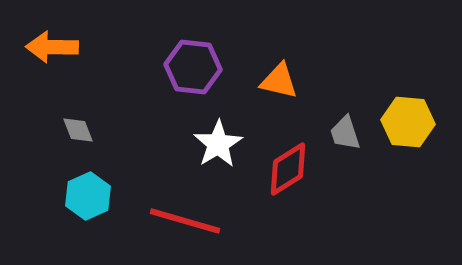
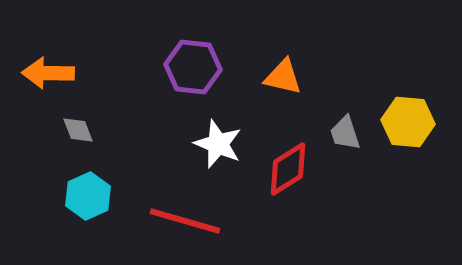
orange arrow: moved 4 px left, 26 px down
orange triangle: moved 4 px right, 4 px up
white star: rotated 18 degrees counterclockwise
